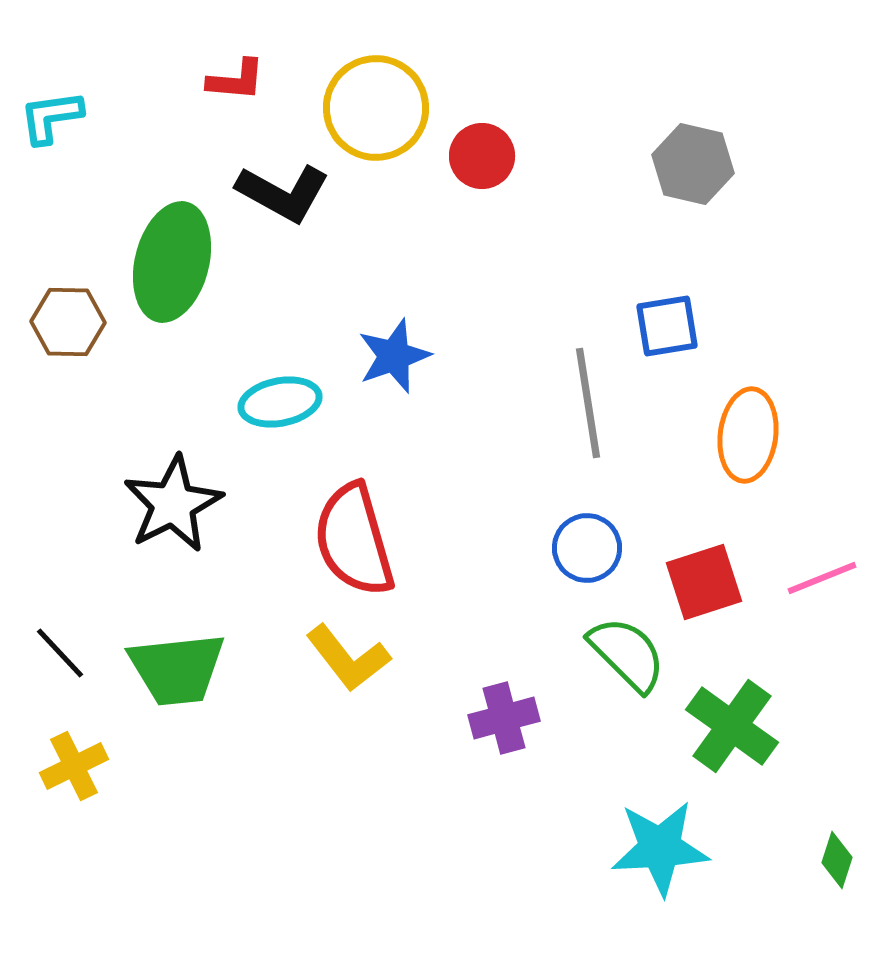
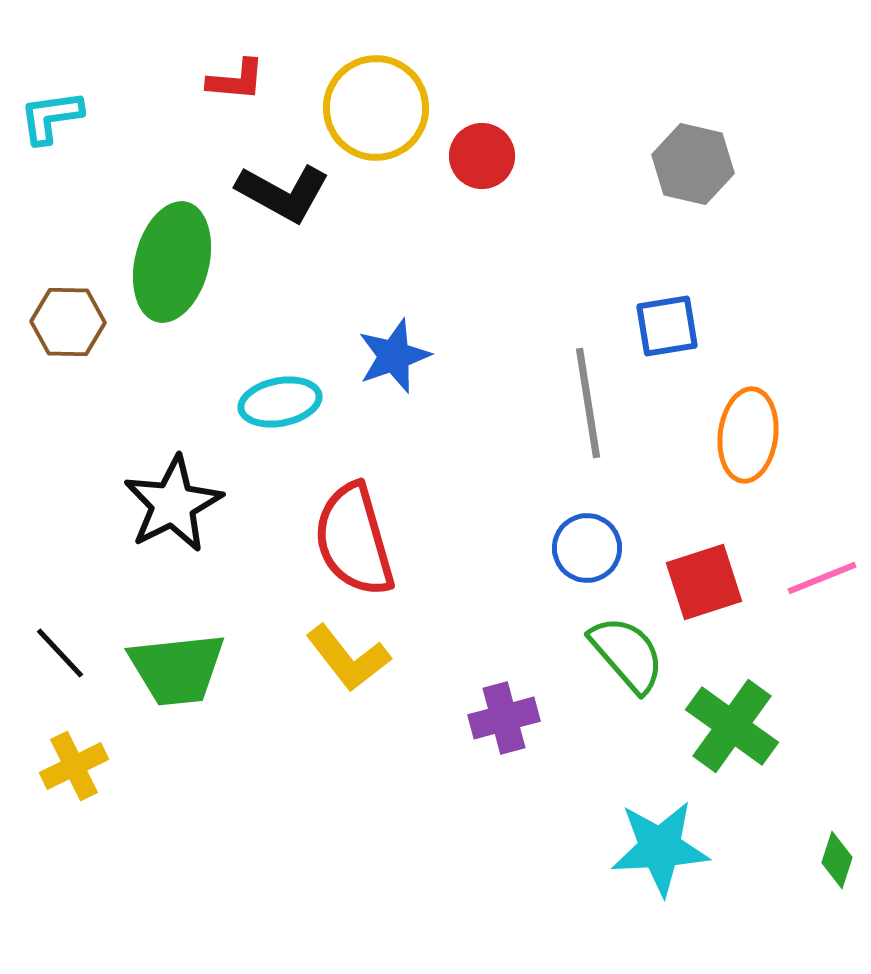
green semicircle: rotated 4 degrees clockwise
